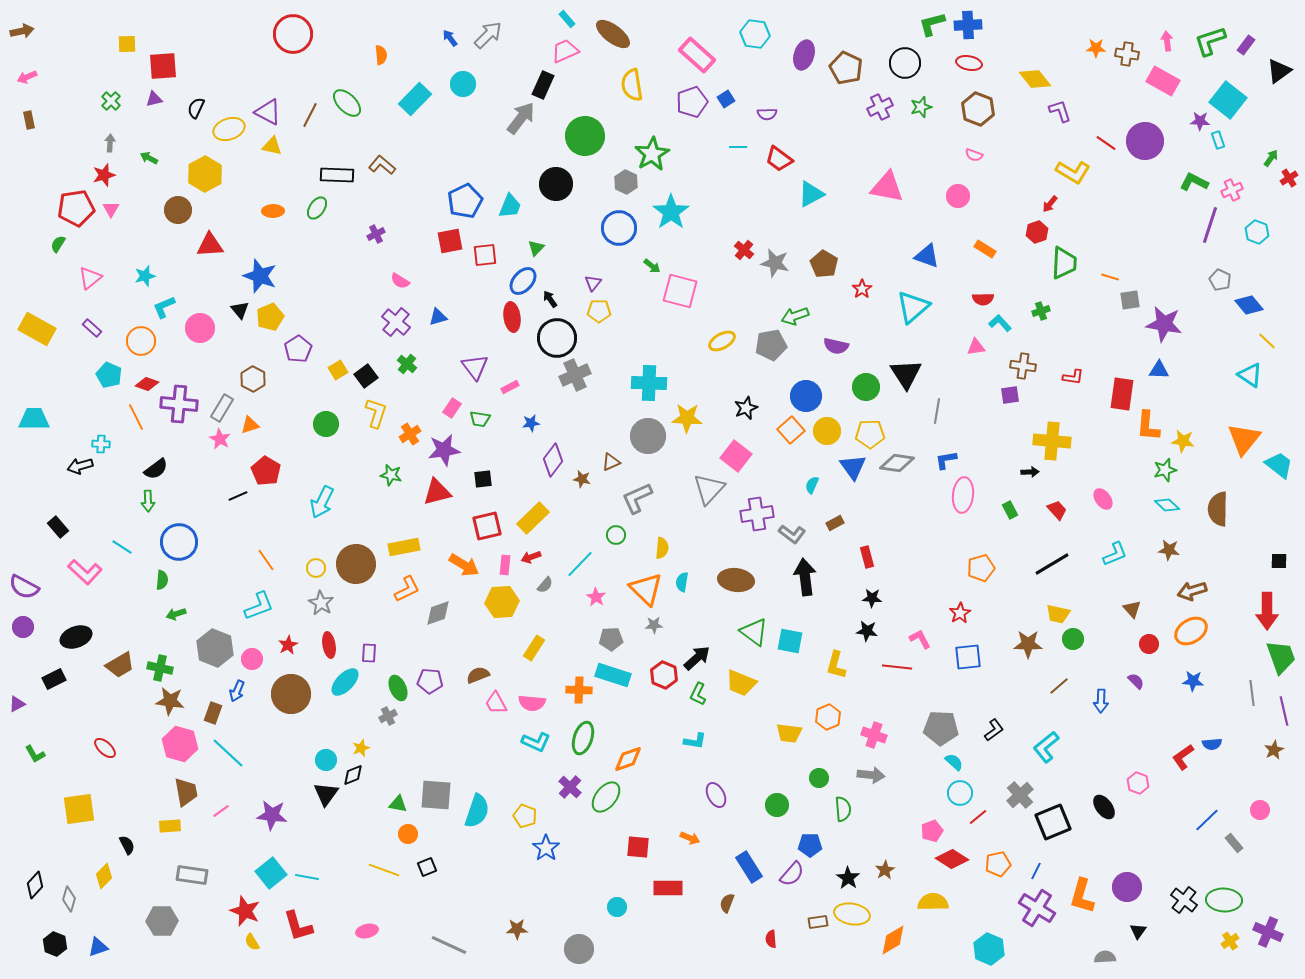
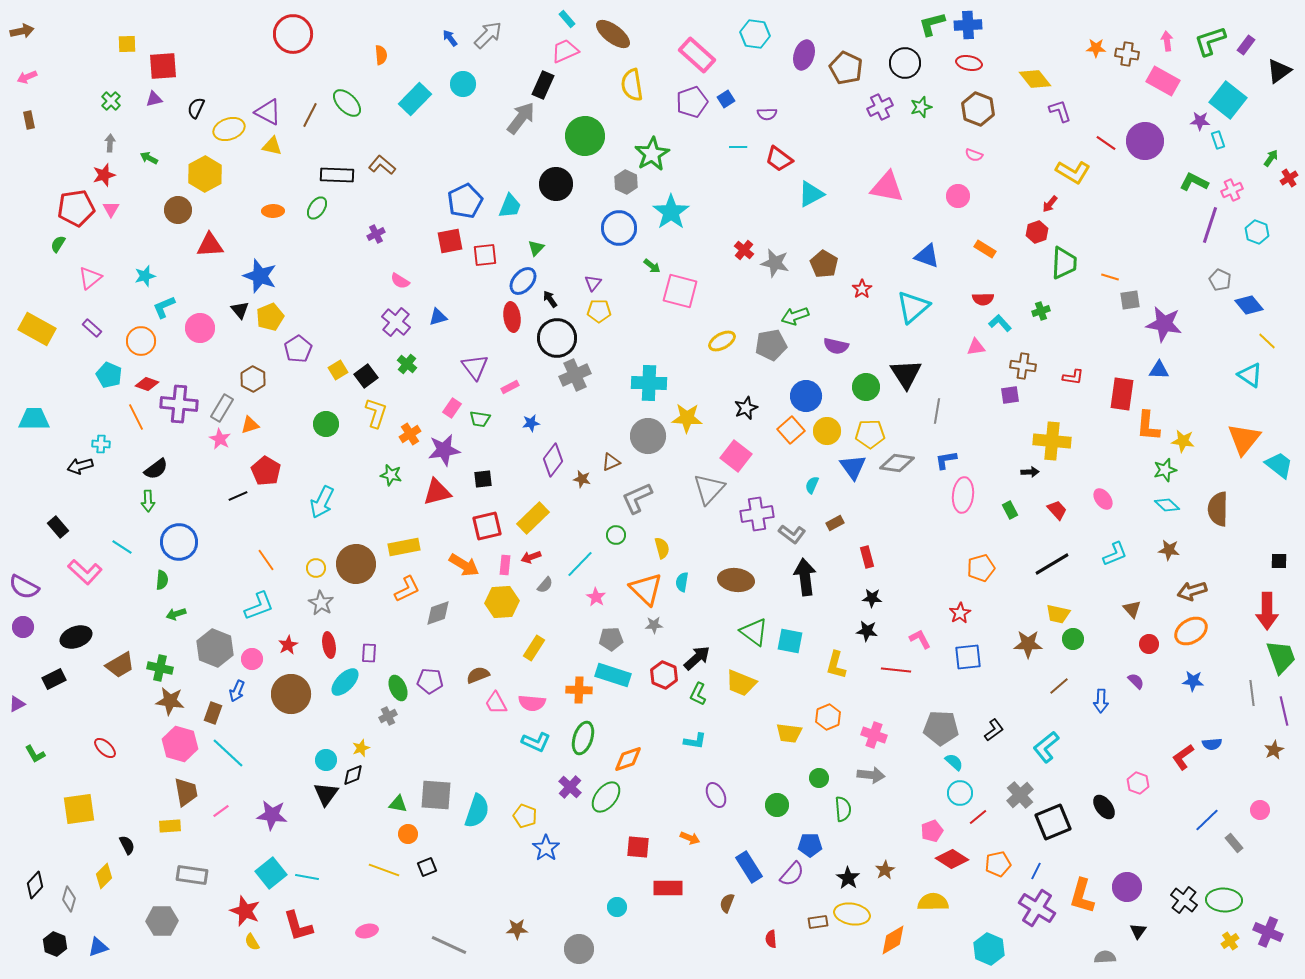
yellow semicircle at (662, 548): rotated 20 degrees counterclockwise
red line at (897, 667): moved 1 px left, 3 px down
